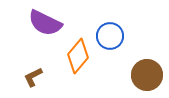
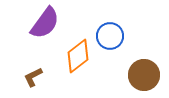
purple semicircle: rotated 80 degrees counterclockwise
orange diamond: rotated 12 degrees clockwise
brown circle: moved 3 px left
